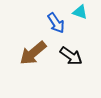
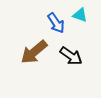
cyan triangle: moved 3 px down
brown arrow: moved 1 px right, 1 px up
